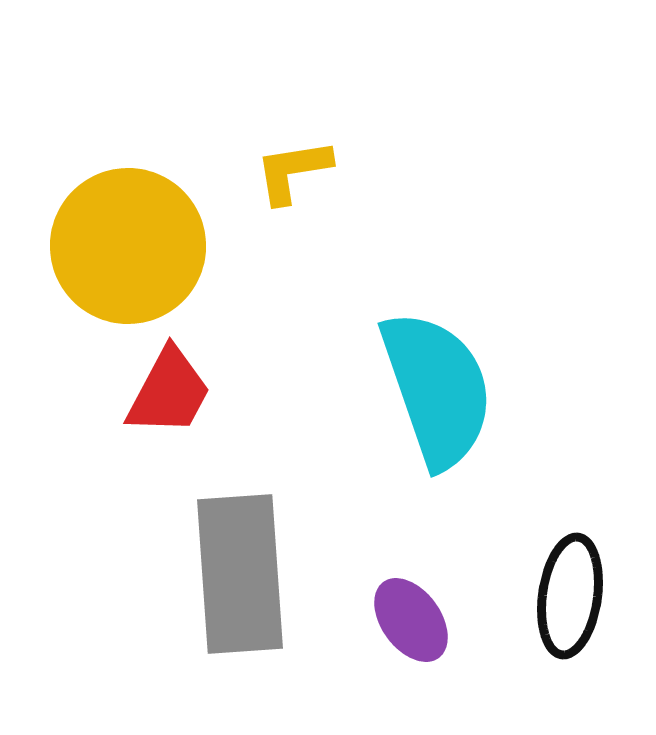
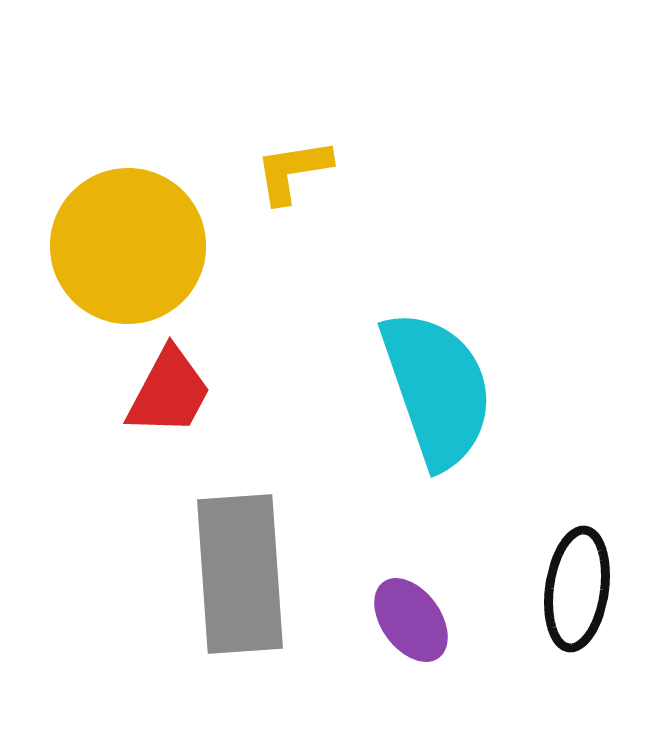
black ellipse: moved 7 px right, 7 px up
